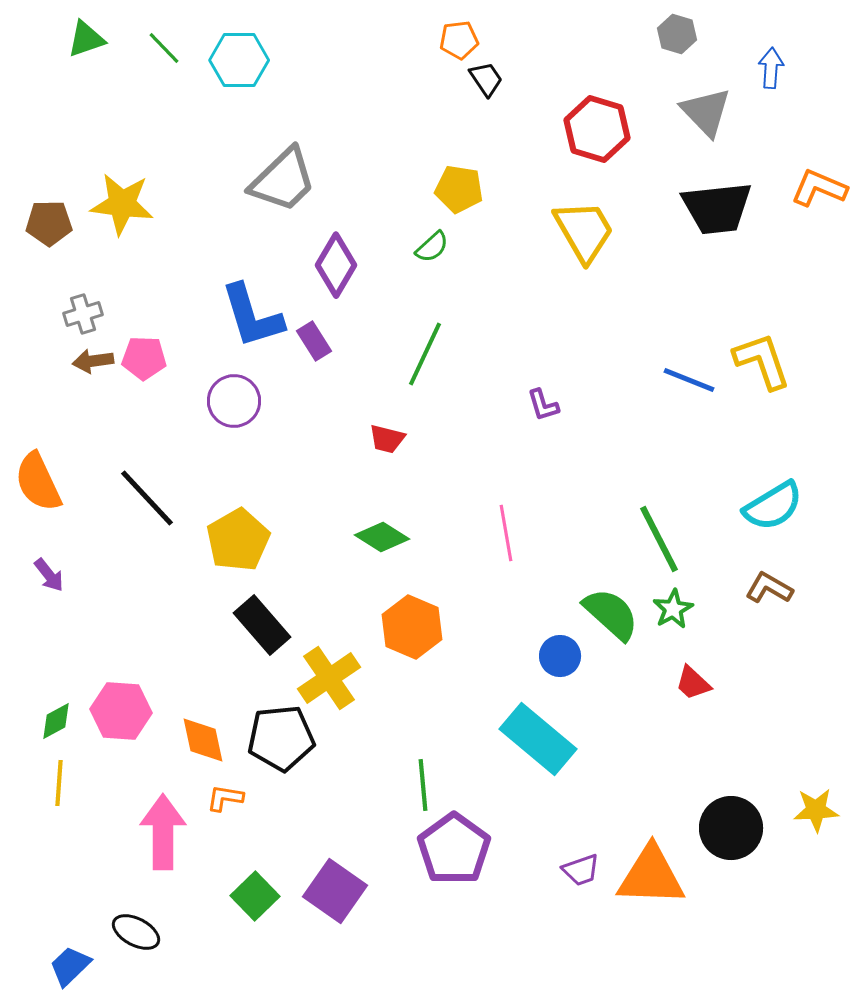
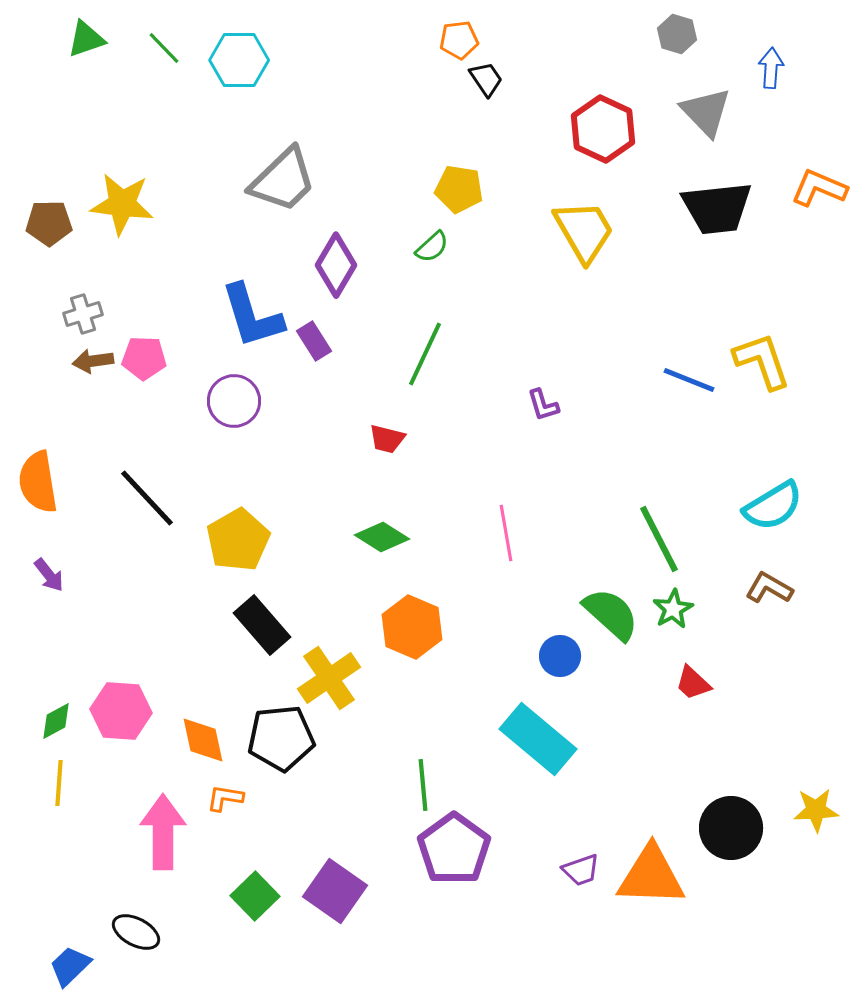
red hexagon at (597, 129): moved 6 px right; rotated 8 degrees clockwise
orange semicircle at (38, 482): rotated 16 degrees clockwise
